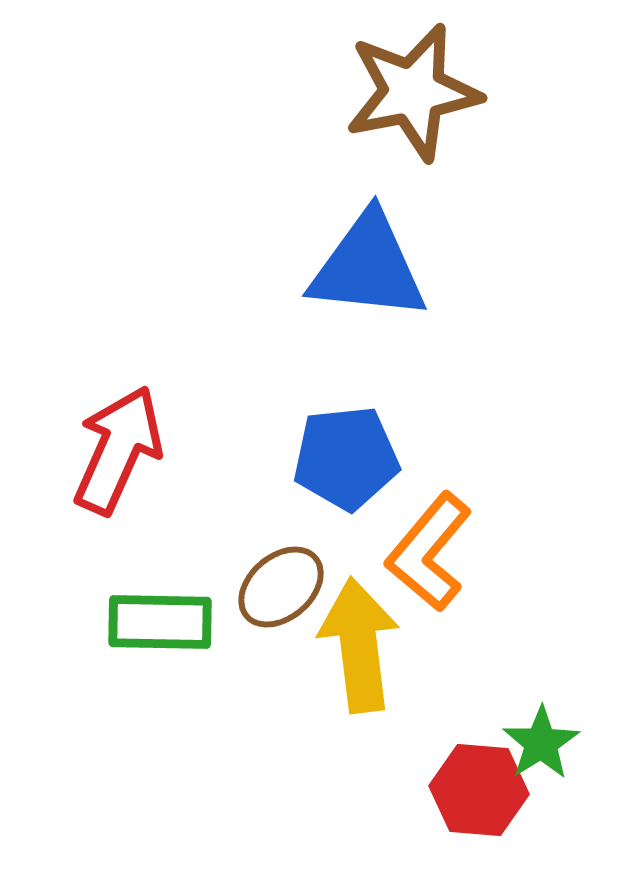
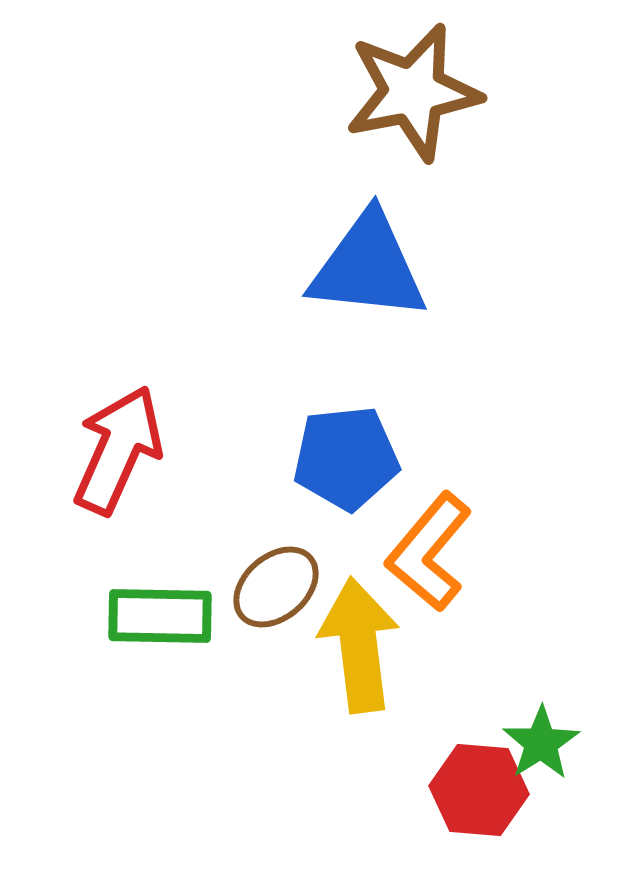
brown ellipse: moved 5 px left
green rectangle: moved 6 px up
